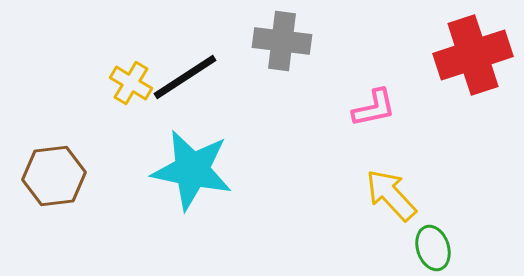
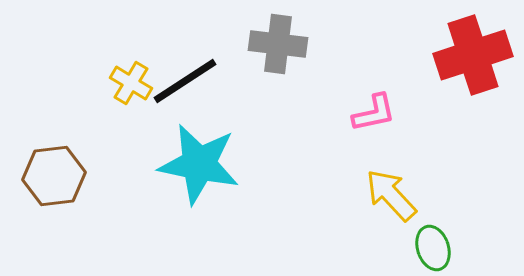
gray cross: moved 4 px left, 3 px down
black line: moved 4 px down
pink L-shape: moved 5 px down
cyan star: moved 7 px right, 6 px up
